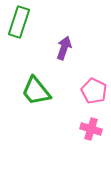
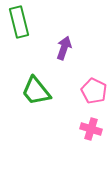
green rectangle: rotated 32 degrees counterclockwise
